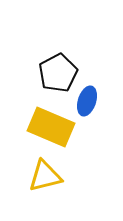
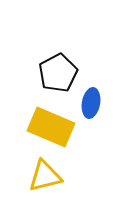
blue ellipse: moved 4 px right, 2 px down; rotated 8 degrees counterclockwise
